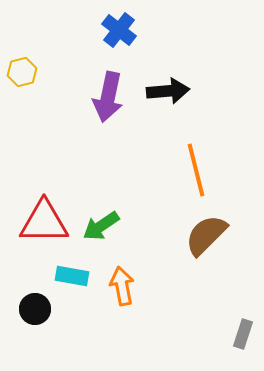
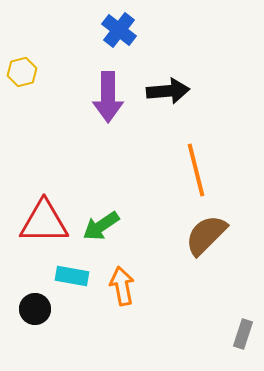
purple arrow: rotated 12 degrees counterclockwise
